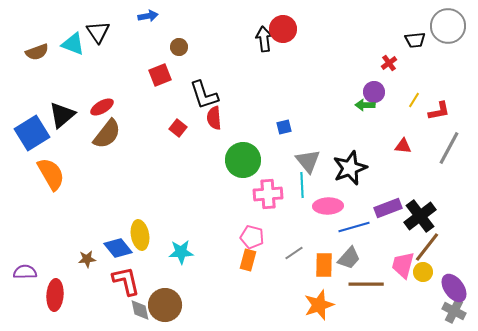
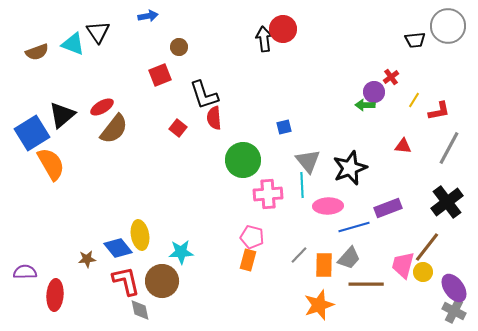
red cross at (389, 63): moved 2 px right, 14 px down
brown semicircle at (107, 134): moved 7 px right, 5 px up
orange semicircle at (51, 174): moved 10 px up
black cross at (420, 216): moved 27 px right, 14 px up
gray line at (294, 253): moved 5 px right, 2 px down; rotated 12 degrees counterclockwise
brown circle at (165, 305): moved 3 px left, 24 px up
